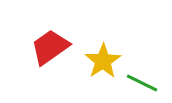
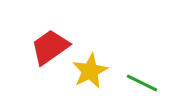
yellow star: moved 13 px left, 10 px down; rotated 6 degrees clockwise
